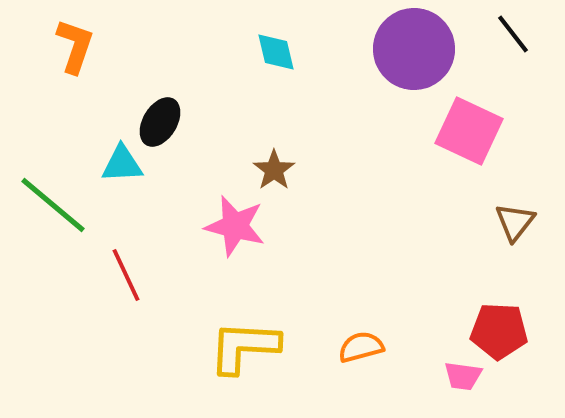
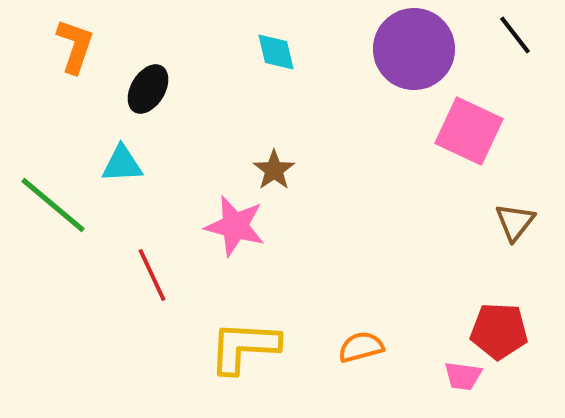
black line: moved 2 px right, 1 px down
black ellipse: moved 12 px left, 33 px up
red line: moved 26 px right
